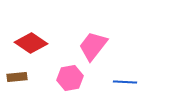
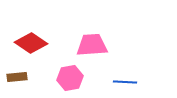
pink trapezoid: moved 1 px left, 1 px up; rotated 48 degrees clockwise
